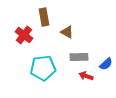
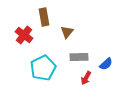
brown triangle: rotated 40 degrees clockwise
cyan pentagon: rotated 20 degrees counterclockwise
red arrow: moved 2 px down; rotated 80 degrees counterclockwise
